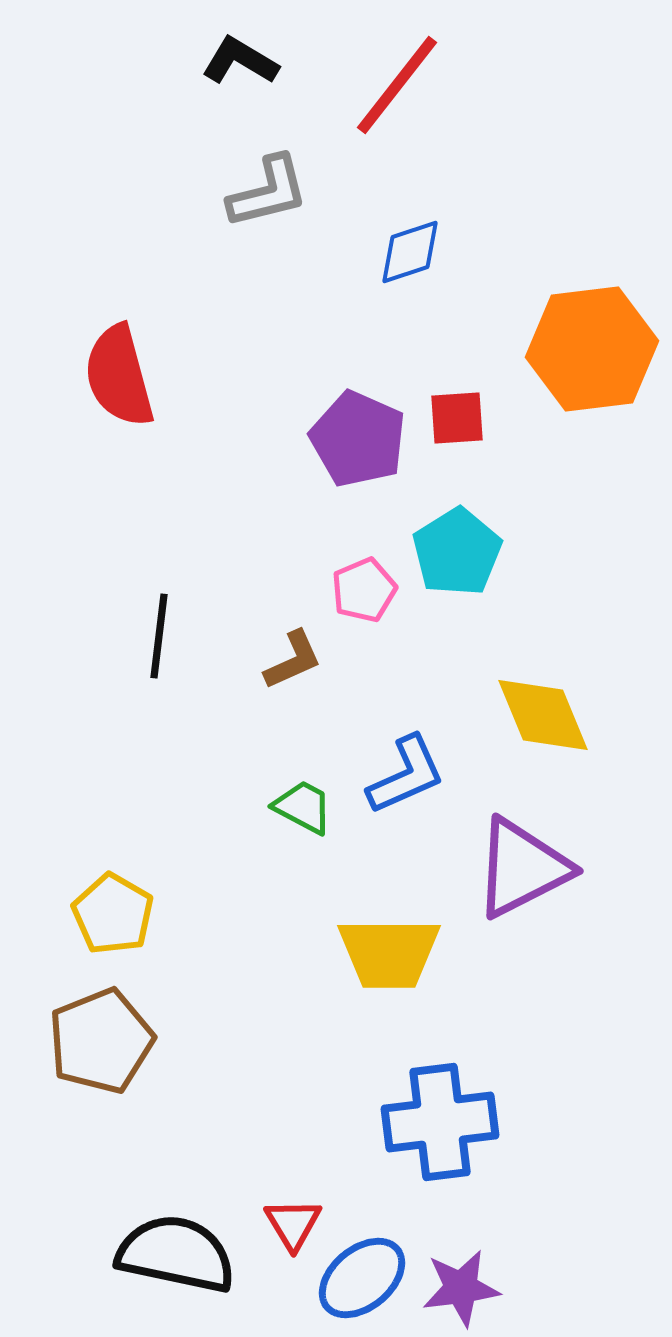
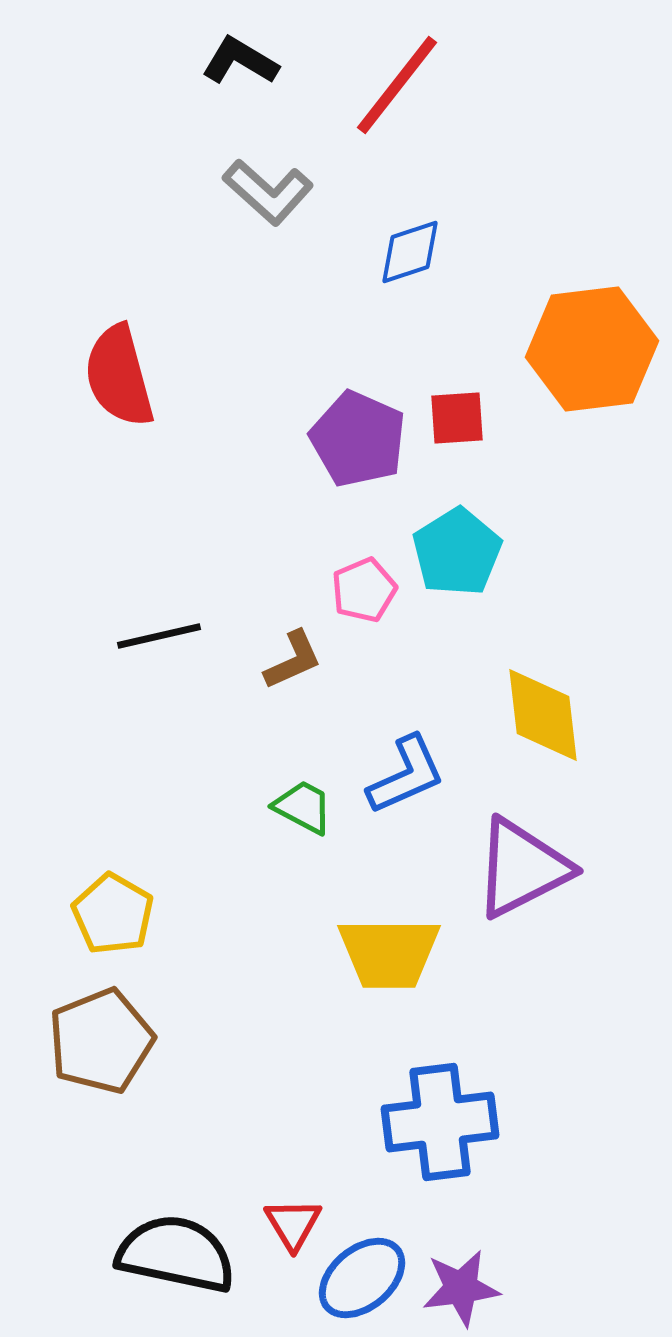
gray L-shape: rotated 56 degrees clockwise
black line: rotated 70 degrees clockwise
yellow diamond: rotated 16 degrees clockwise
